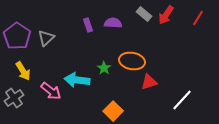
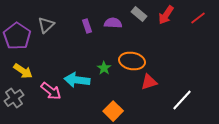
gray rectangle: moved 5 px left
red line: rotated 21 degrees clockwise
purple rectangle: moved 1 px left, 1 px down
gray triangle: moved 13 px up
yellow arrow: rotated 24 degrees counterclockwise
